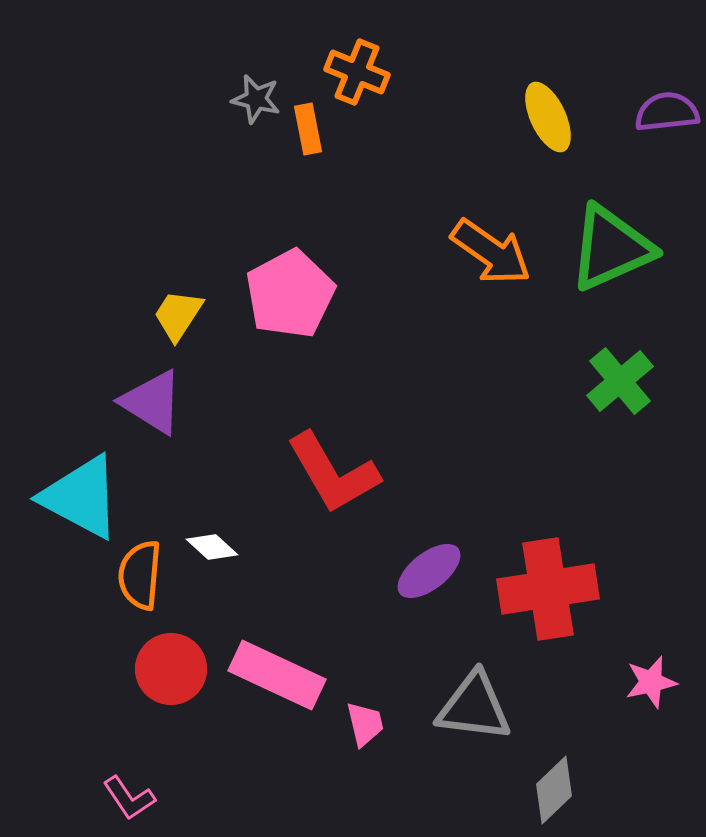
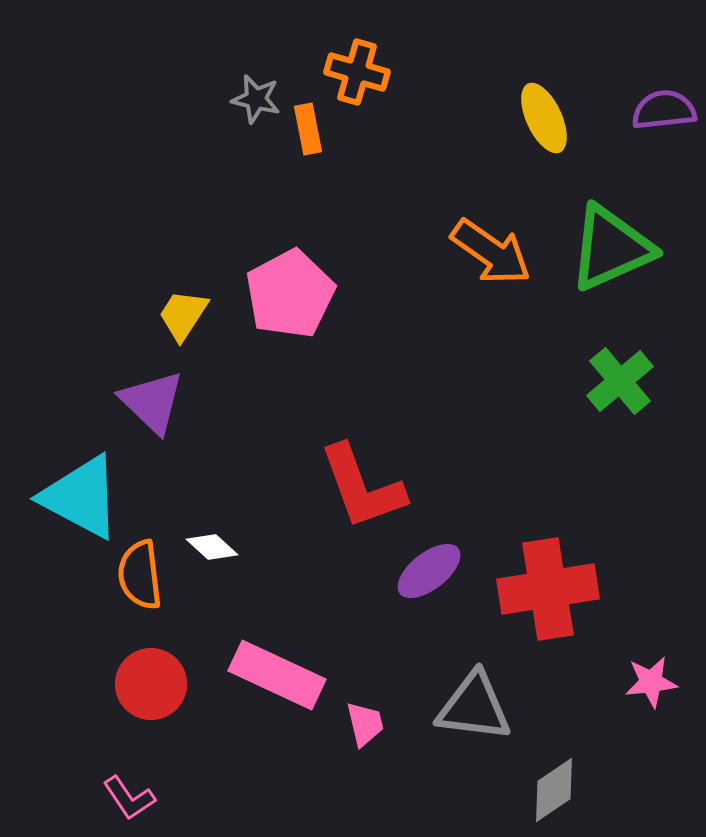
orange cross: rotated 6 degrees counterclockwise
purple semicircle: moved 3 px left, 2 px up
yellow ellipse: moved 4 px left, 1 px down
yellow trapezoid: moved 5 px right
purple triangle: rotated 12 degrees clockwise
red L-shape: moved 29 px right, 14 px down; rotated 10 degrees clockwise
orange semicircle: rotated 12 degrees counterclockwise
red circle: moved 20 px left, 15 px down
pink star: rotated 6 degrees clockwise
gray diamond: rotated 10 degrees clockwise
